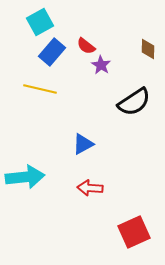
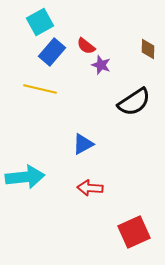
purple star: rotated 12 degrees counterclockwise
